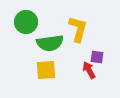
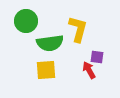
green circle: moved 1 px up
